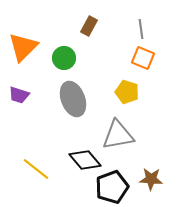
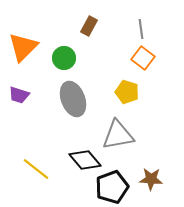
orange square: rotated 15 degrees clockwise
